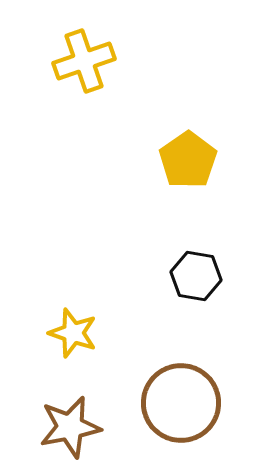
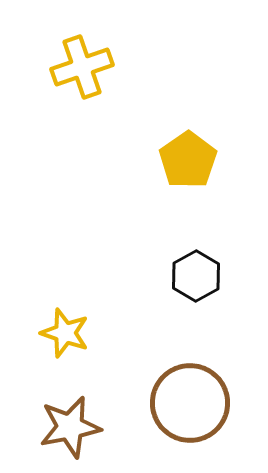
yellow cross: moved 2 px left, 6 px down
black hexagon: rotated 21 degrees clockwise
yellow star: moved 8 px left
brown circle: moved 9 px right
